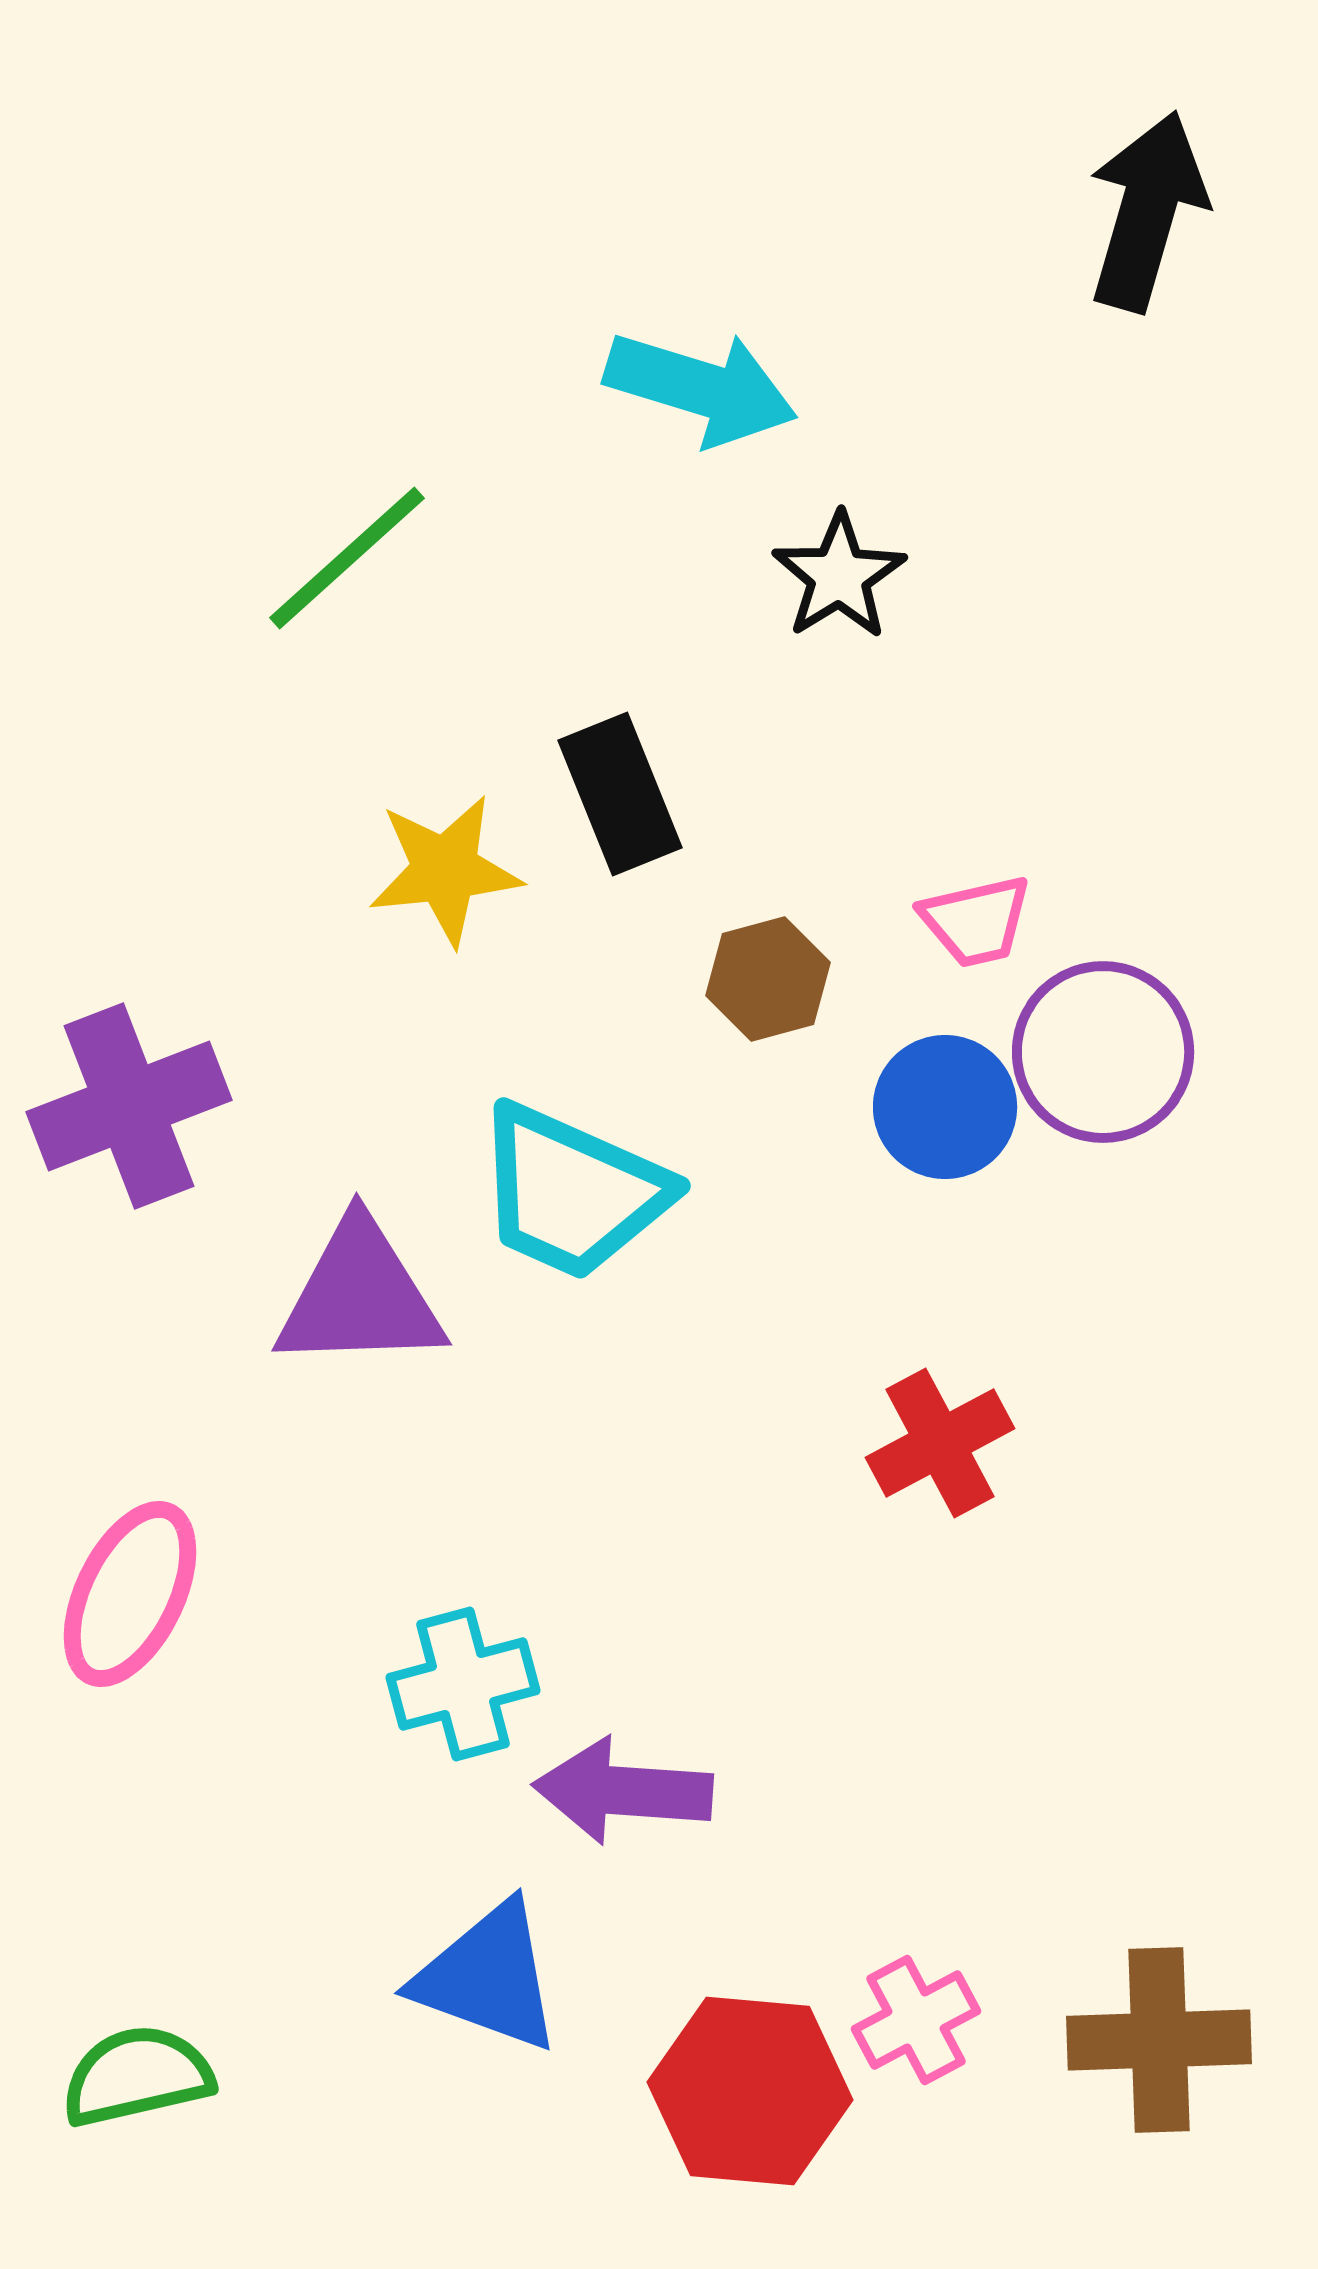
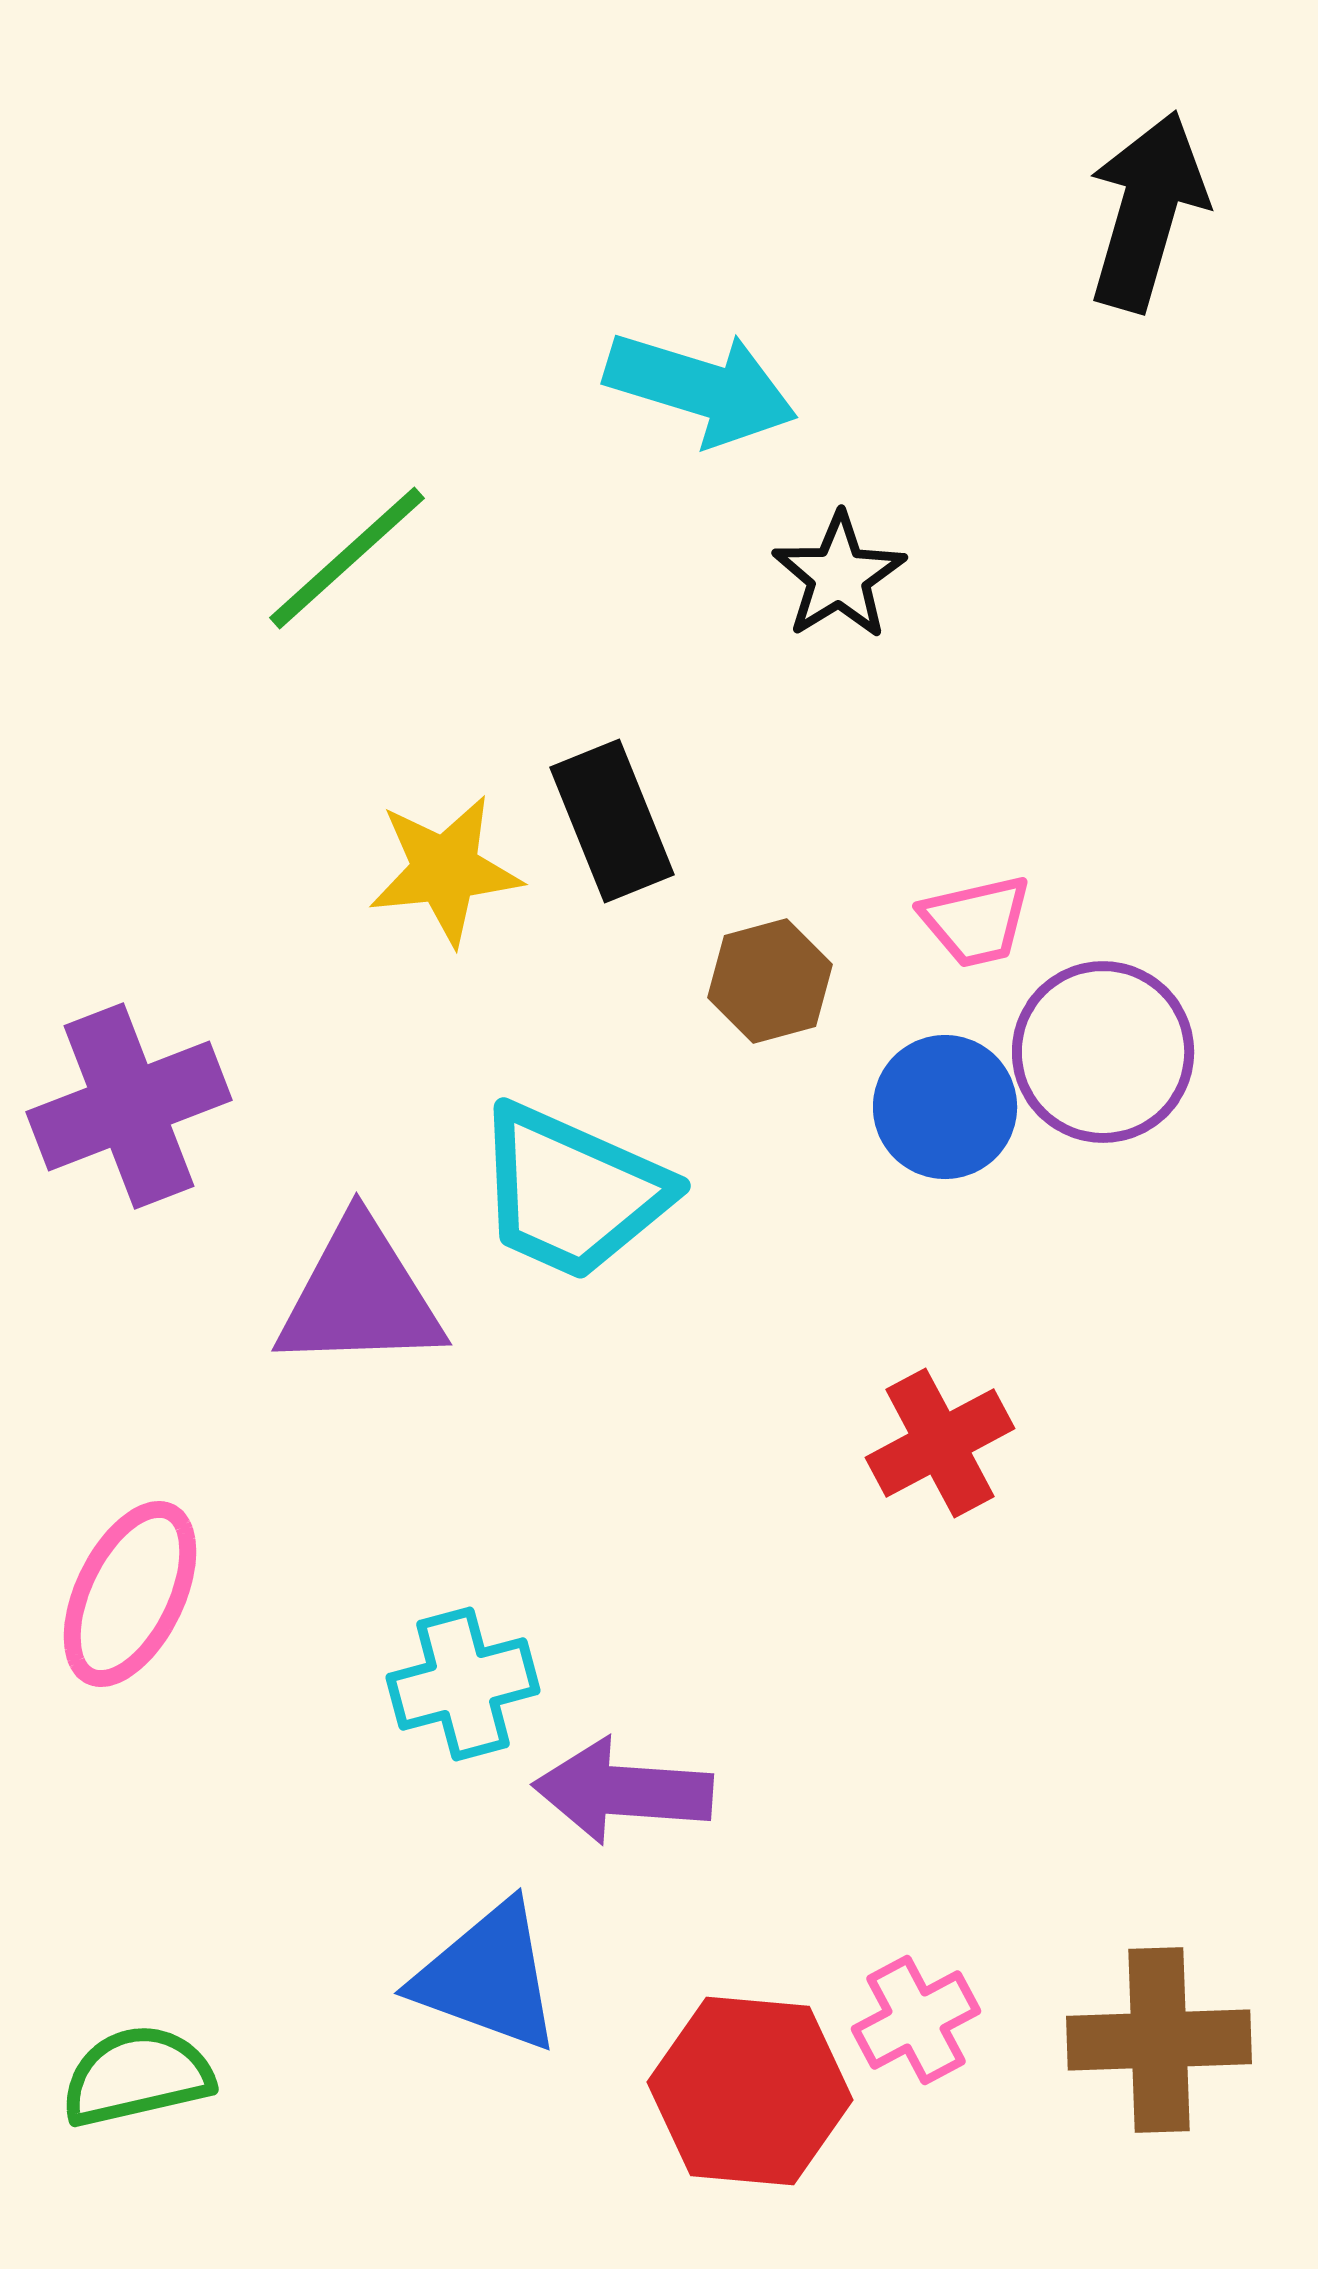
black rectangle: moved 8 px left, 27 px down
brown hexagon: moved 2 px right, 2 px down
